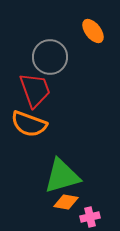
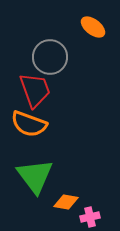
orange ellipse: moved 4 px up; rotated 15 degrees counterclockwise
green triangle: moved 27 px left; rotated 51 degrees counterclockwise
